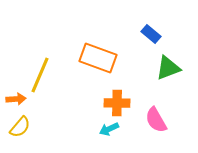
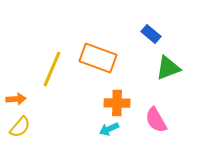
yellow line: moved 12 px right, 6 px up
